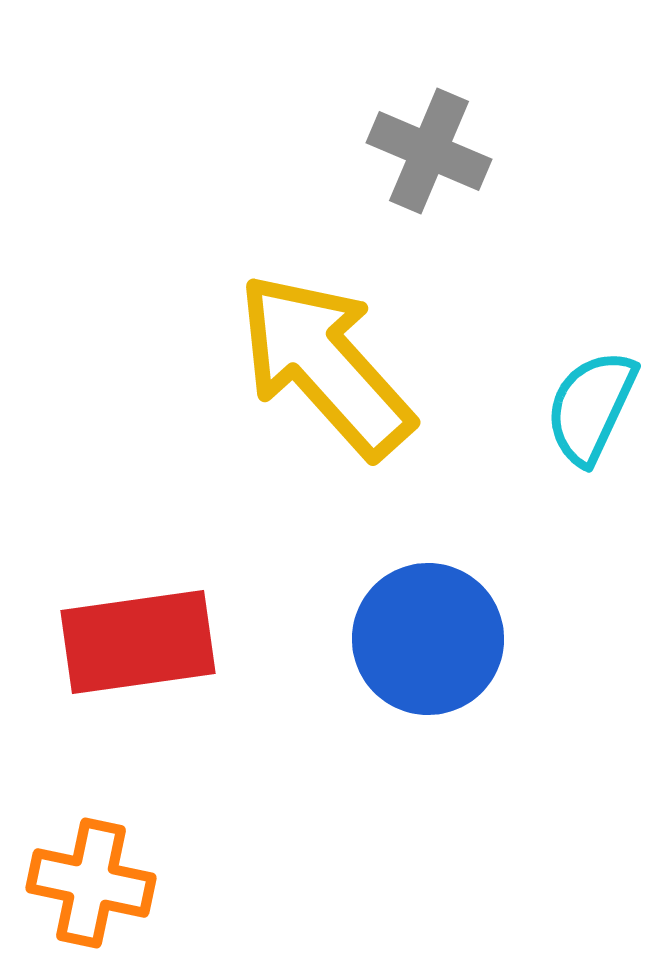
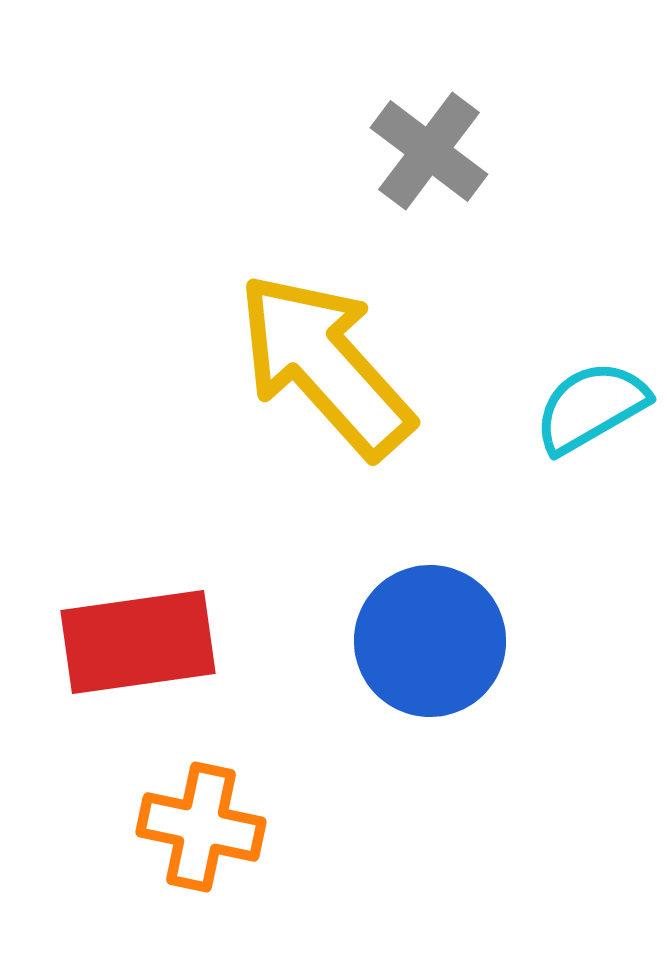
gray cross: rotated 14 degrees clockwise
cyan semicircle: rotated 35 degrees clockwise
blue circle: moved 2 px right, 2 px down
orange cross: moved 110 px right, 56 px up
